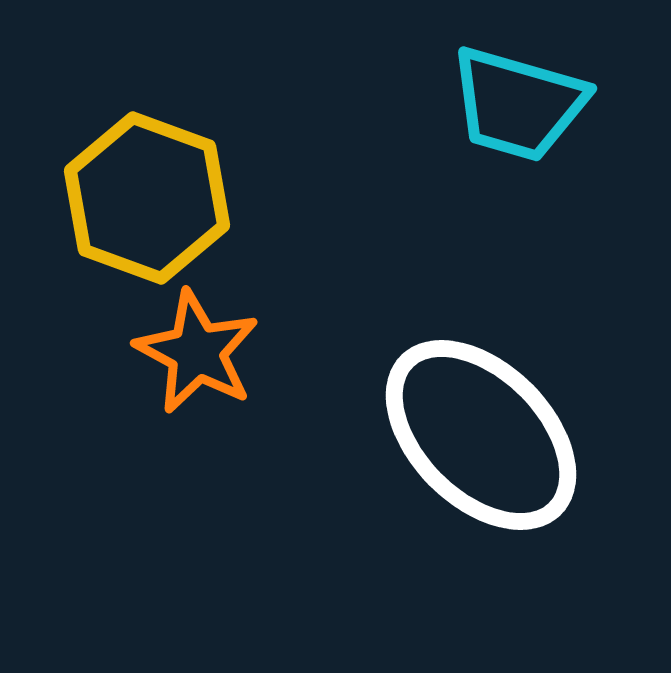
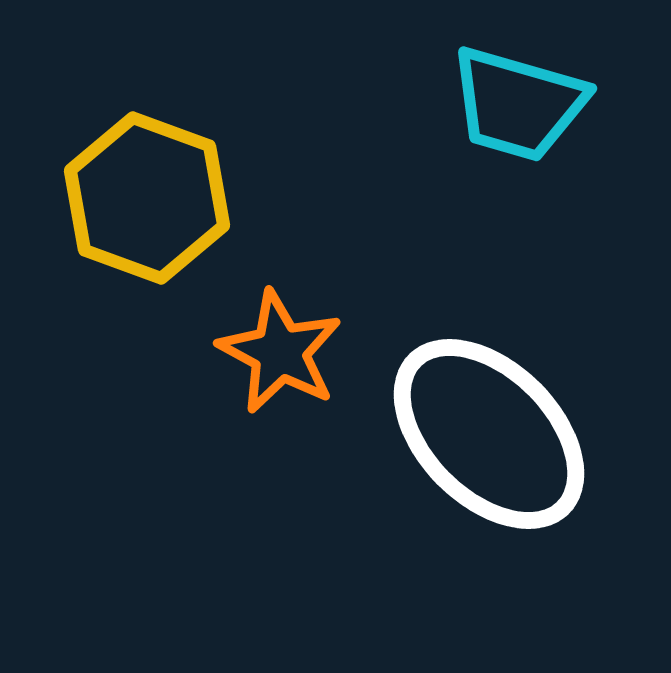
orange star: moved 83 px right
white ellipse: moved 8 px right, 1 px up
